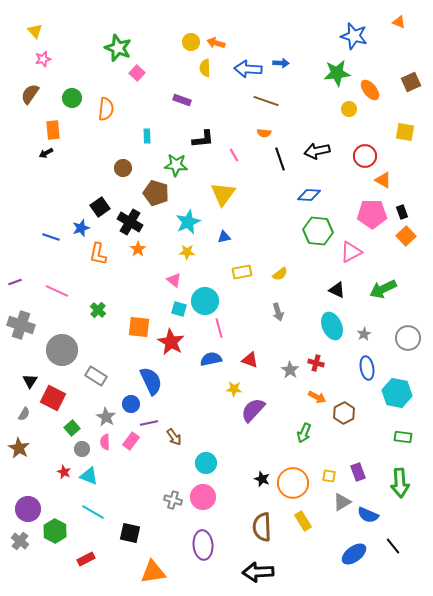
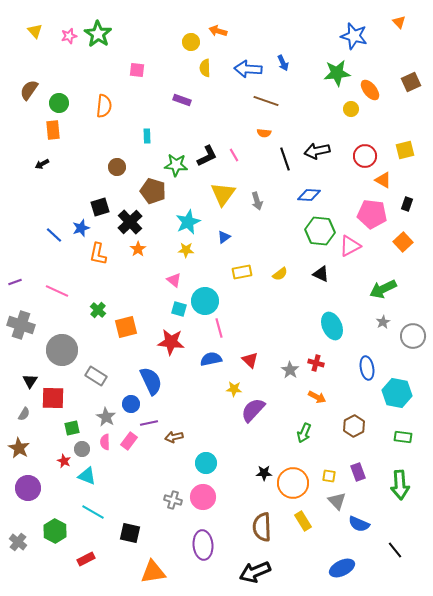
orange triangle at (399, 22): rotated 24 degrees clockwise
orange arrow at (216, 43): moved 2 px right, 12 px up
green star at (118, 48): moved 20 px left, 14 px up; rotated 12 degrees clockwise
pink star at (43, 59): moved 26 px right, 23 px up
blue arrow at (281, 63): moved 2 px right; rotated 63 degrees clockwise
pink square at (137, 73): moved 3 px up; rotated 35 degrees counterclockwise
brown semicircle at (30, 94): moved 1 px left, 4 px up
green circle at (72, 98): moved 13 px left, 5 px down
orange semicircle at (106, 109): moved 2 px left, 3 px up
yellow circle at (349, 109): moved 2 px right
yellow square at (405, 132): moved 18 px down; rotated 24 degrees counterclockwise
black L-shape at (203, 139): moved 4 px right, 17 px down; rotated 20 degrees counterclockwise
black arrow at (46, 153): moved 4 px left, 11 px down
black line at (280, 159): moved 5 px right
brown circle at (123, 168): moved 6 px left, 1 px up
brown pentagon at (156, 193): moved 3 px left, 2 px up
black square at (100, 207): rotated 18 degrees clockwise
black rectangle at (402, 212): moved 5 px right, 8 px up; rotated 40 degrees clockwise
pink pentagon at (372, 214): rotated 8 degrees clockwise
black cross at (130, 222): rotated 15 degrees clockwise
green hexagon at (318, 231): moved 2 px right
orange square at (406, 236): moved 3 px left, 6 px down
blue line at (51, 237): moved 3 px right, 2 px up; rotated 24 degrees clockwise
blue triangle at (224, 237): rotated 24 degrees counterclockwise
yellow star at (187, 252): moved 1 px left, 2 px up
pink triangle at (351, 252): moved 1 px left, 6 px up
black triangle at (337, 290): moved 16 px left, 16 px up
gray arrow at (278, 312): moved 21 px left, 111 px up
orange square at (139, 327): moved 13 px left; rotated 20 degrees counterclockwise
gray star at (364, 334): moved 19 px right, 12 px up
gray circle at (408, 338): moved 5 px right, 2 px up
red star at (171, 342): rotated 24 degrees counterclockwise
red triangle at (250, 360): rotated 24 degrees clockwise
red square at (53, 398): rotated 25 degrees counterclockwise
brown hexagon at (344, 413): moved 10 px right, 13 px down
green square at (72, 428): rotated 28 degrees clockwise
brown arrow at (174, 437): rotated 114 degrees clockwise
pink rectangle at (131, 441): moved 2 px left
red star at (64, 472): moved 11 px up
cyan triangle at (89, 476): moved 2 px left
black star at (262, 479): moved 2 px right, 6 px up; rotated 21 degrees counterclockwise
green arrow at (400, 483): moved 2 px down
gray triangle at (342, 502): moved 5 px left, 1 px up; rotated 42 degrees counterclockwise
purple circle at (28, 509): moved 21 px up
blue semicircle at (368, 515): moved 9 px left, 9 px down
gray cross at (20, 541): moved 2 px left, 1 px down
black line at (393, 546): moved 2 px right, 4 px down
blue ellipse at (354, 554): moved 12 px left, 14 px down; rotated 10 degrees clockwise
black arrow at (258, 572): moved 3 px left; rotated 20 degrees counterclockwise
